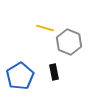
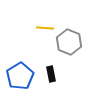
yellow line: rotated 12 degrees counterclockwise
black rectangle: moved 3 px left, 2 px down
